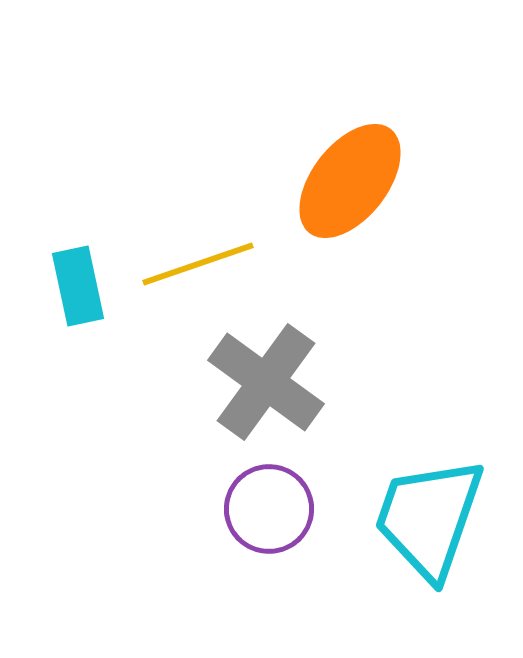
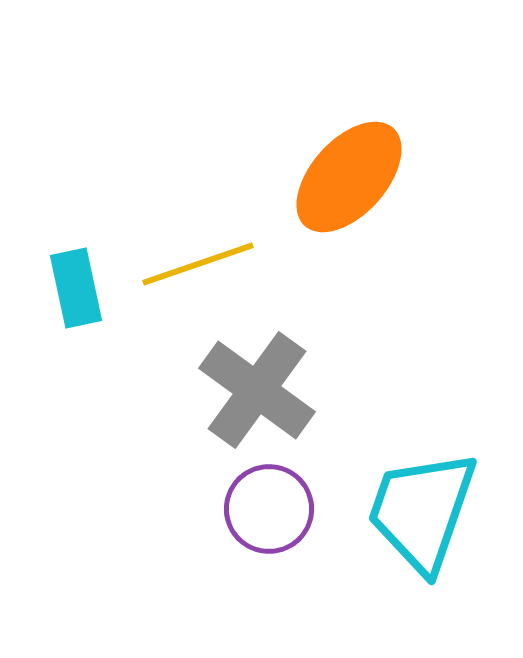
orange ellipse: moved 1 px left, 4 px up; rotated 4 degrees clockwise
cyan rectangle: moved 2 px left, 2 px down
gray cross: moved 9 px left, 8 px down
cyan trapezoid: moved 7 px left, 7 px up
